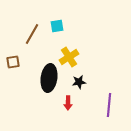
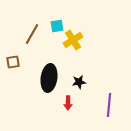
yellow cross: moved 4 px right, 17 px up
